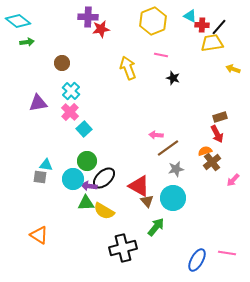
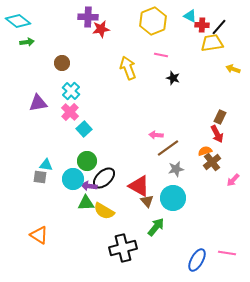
brown rectangle at (220, 117): rotated 48 degrees counterclockwise
